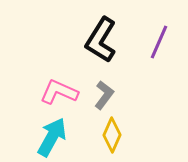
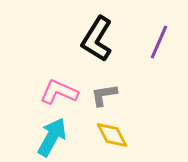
black L-shape: moved 4 px left, 1 px up
gray L-shape: rotated 136 degrees counterclockwise
yellow diamond: rotated 52 degrees counterclockwise
